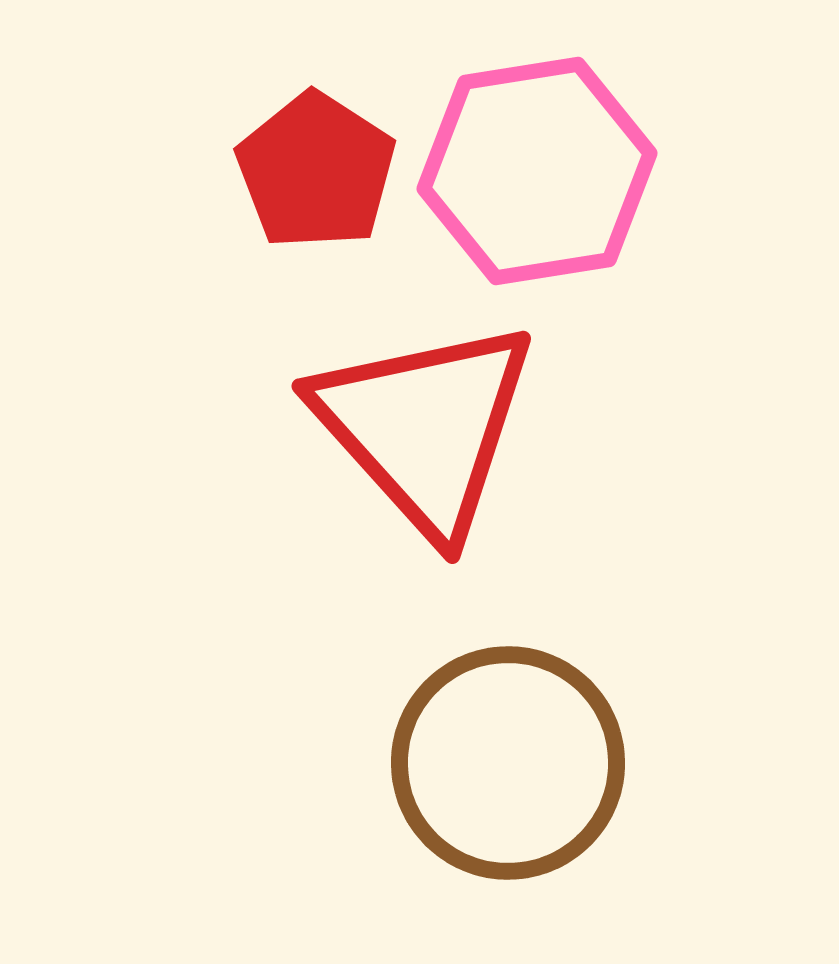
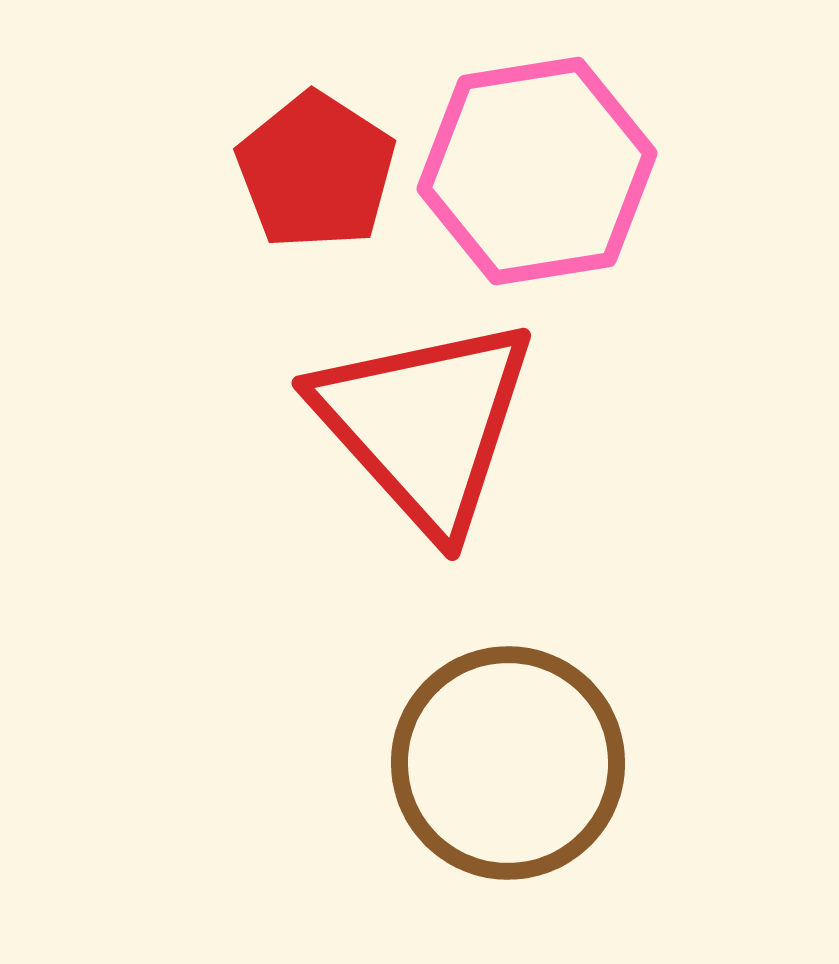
red triangle: moved 3 px up
